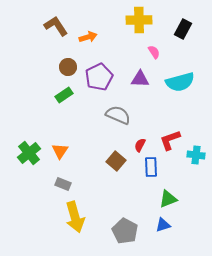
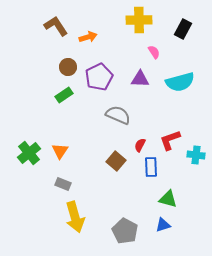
green triangle: rotated 36 degrees clockwise
